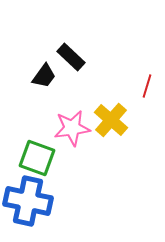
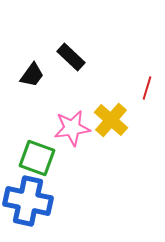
black trapezoid: moved 12 px left, 1 px up
red line: moved 2 px down
